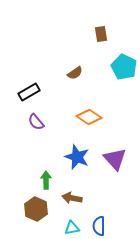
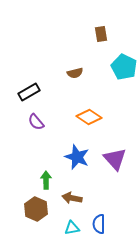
brown semicircle: rotated 21 degrees clockwise
blue semicircle: moved 2 px up
